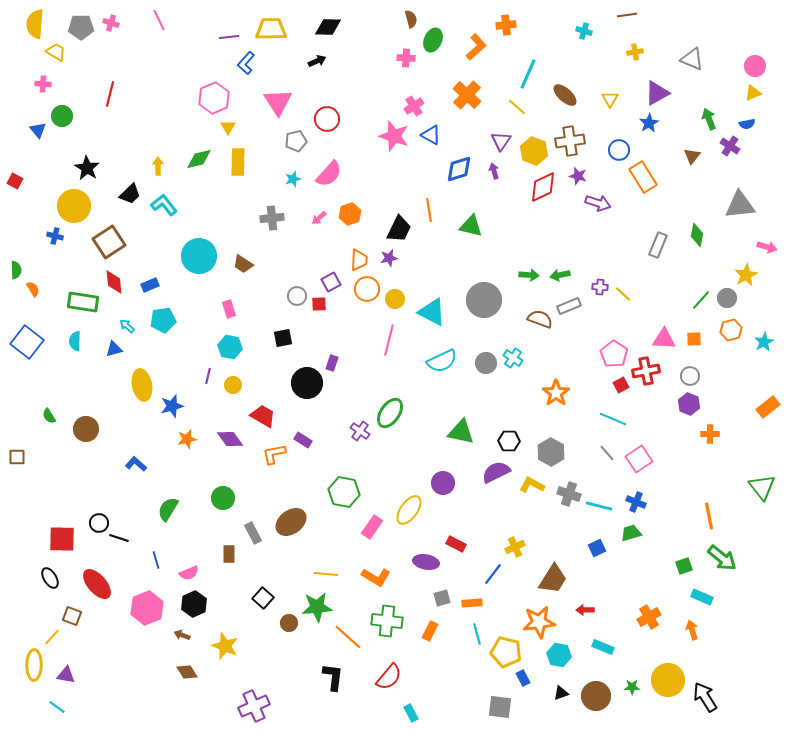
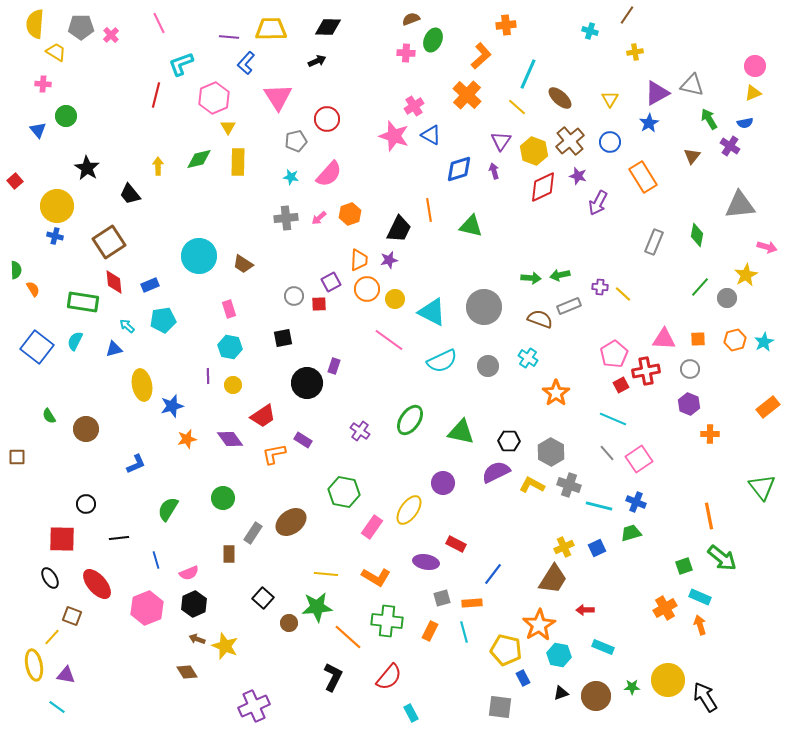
brown line at (627, 15): rotated 48 degrees counterclockwise
brown semicircle at (411, 19): rotated 96 degrees counterclockwise
pink line at (159, 20): moved 3 px down
pink cross at (111, 23): moved 12 px down; rotated 28 degrees clockwise
cyan cross at (584, 31): moved 6 px right
purple line at (229, 37): rotated 12 degrees clockwise
orange L-shape at (476, 47): moved 5 px right, 9 px down
pink cross at (406, 58): moved 5 px up
gray triangle at (692, 59): moved 26 px down; rotated 10 degrees counterclockwise
red line at (110, 94): moved 46 px right, 1 px down
brown ellipse at (565, 95): moved 5 px left, 3 px down
pink triangle at (278, 102): moved 5 px up
green circle at (62, 116): moved 4 px right
green arrow at (709, 119): rotated 10 degrees counterclockwise
blue semicircle at (747, 124): moved 2 px left, 1 px up
brown cross at (570, 141): rotated 32 degrees counterclockwise
blue circle at (619, 150): moved 9 px left, 8 px up
cyan star at (293, 179): moved 2 px left, 2 px up; rotated 28 degrees clockwise
red square at (15, 181): rotated 21 degrees clockwise
black trapezoid at (130, 194): rotated 95 degrees clockwise
purple arrow at (598, 203): rotated 100 degrees clockwise
cyan L-shape at (164, 205): moved 17 px right, 141 px up; rotated 72 degrees counterclockwise
yellow circle at (74, 206): moved 17 px left
gray cross at (272, 218): moved 14 px right
gray rectangle at (658, 245): moved 4 px left, 3 px up
purple star at (389, 258): moved 2 px down
green arrow at (529, 275): moved 2 px right, 3 px down
gray circle at (297, 296): moved 3 px left
gray circle at (484, 300): moved 7 px down
green line at (701, 300): moved 1 px left, 13 px up
orange hexagon at (731, 330): moved 4 px right, 10 px down
orange square at (694, 339): moved 4 px right
pink line at (389, 340): rotated 68 degrees counterclockwise
cyan semicircle at (75, 341): rotated 24 degrees clockwise
blue square at (27, 342): moved 10 px right, 5 px down
pink pentagon at (614, 354): rotated 8 degrees clockwise
cyan cross at (513, 358): moved 15 px right
purple rectangle at (332, 363): moved 2 px right, 3 px down
gray circle at (486, 363): moved 2 px right, 3 px down
purple line at (208, 376): rotated 14 degrees counterclockwise
gray circle at (690, 376): moved 7 px up
green ellipse at (390, 413): moved 20 px right, 7 px down
red trapezoid at (263, 416): rotated 116 degrees clockwise
blue L-shape at (136, 464): rotated 115 degrees clockwise
gray cross at (569, 494): moved 9 px up
black circle at (99, 523): moved 13 px left, 19 px up
gray rectangle at (253, 533): rotated 60 degrees clockwise
black line at (119, 538): rotated 24 degrees counterclockwise
yellow cross at (515, 547): moved 49 px right
cyan rectangle at (702, 597): moved 2 px left
orange cross at (649, 617): moved 16 px right, 9 px up
orange star at (539, 622): moved 3 px down; rotated 24 degrees counterclockwise
orange arrow at (692, 630): moved 8 px right, 5 px up
cyan line at (477, 634): moved 13 px left, 2 px up
brown arrow at (182, 635): moved 15 px right, 4 px down
yellow pentagon at (506, 652): moved 2 px up
yellow ellipse at (34, 665): rotated 12 degrees counterclockwise
black L-shape at (333, 677): rotated 20 degrees clockwise
